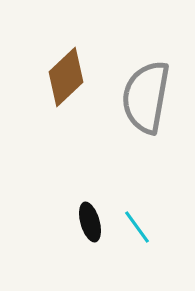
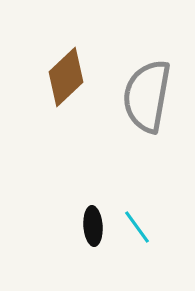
gray semicircle: moved 1 px right, 1 px up
black ellipse: moved 3 px right, 4 px down; rotated 12 degrees clockwise
